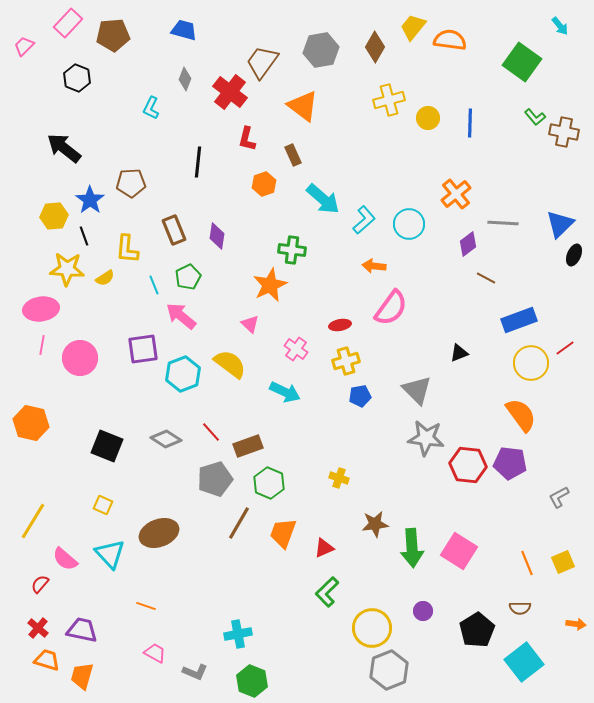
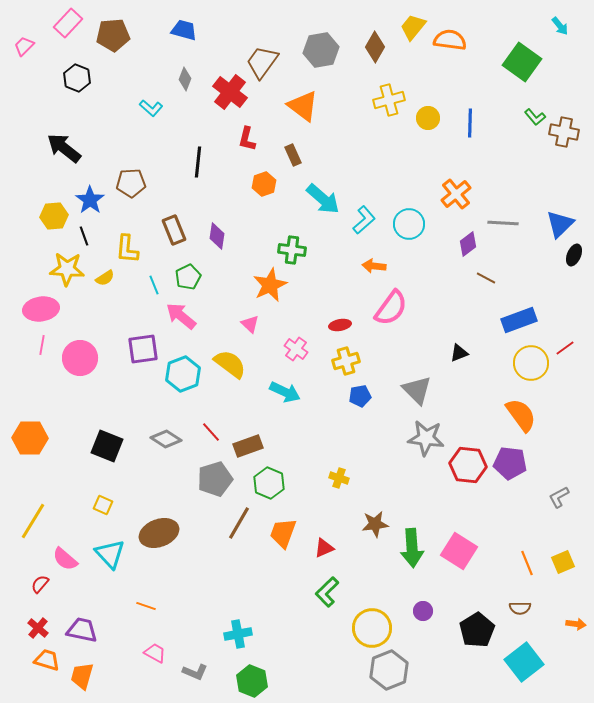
cyan L-shape at (151, 108): rotated 75 degrees counterclockwise
orange hexagon at (31, 423): moved 1 px left, 15 px down; rotated 12 degrees counterclockwise
